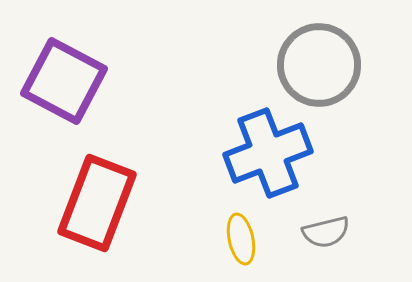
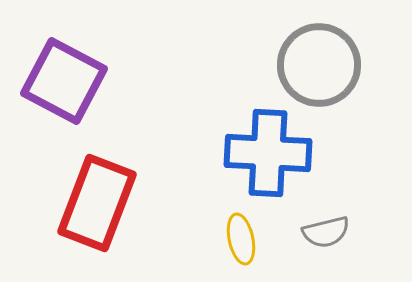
blue cross: rotated 24 degrees clockwise
